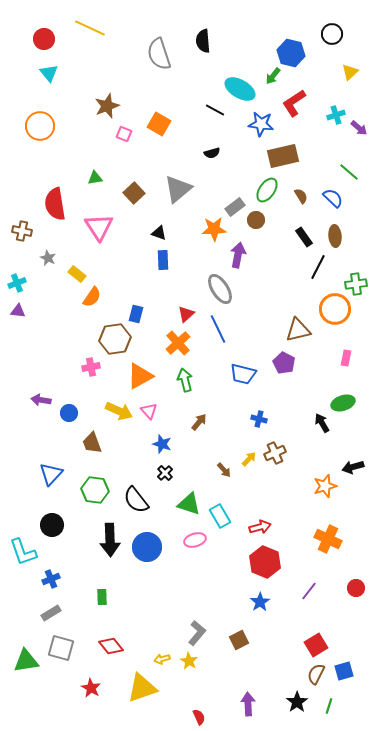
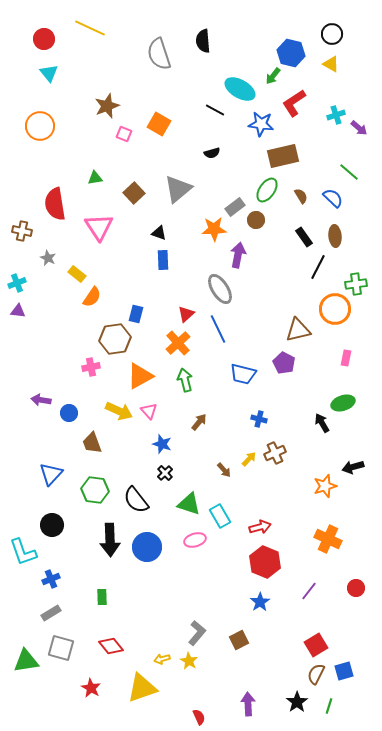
yellow triangle at (350, 72): moved 19 px left, 8 px up; rotated 48 degrees counterclockwise
